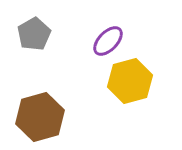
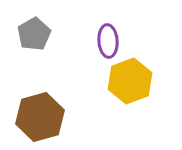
purple ellipse: rotated 48 degrees counterclockwise
yellow hexagon: rotated 6 degrees counterclockwise
